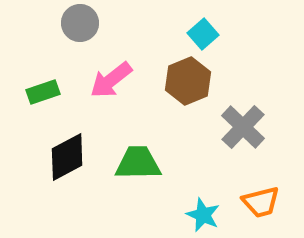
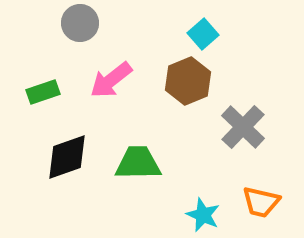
black diamond: rotated 9 degrees clockwise
orange trapezoid: rotated 27 degrees clockwise
